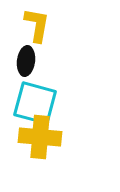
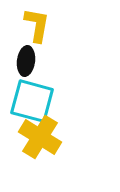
cyan square: moved 3 px left, 2 px up
yellow cross: rotated 27 degrees clockwise
